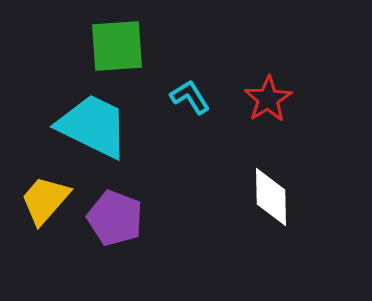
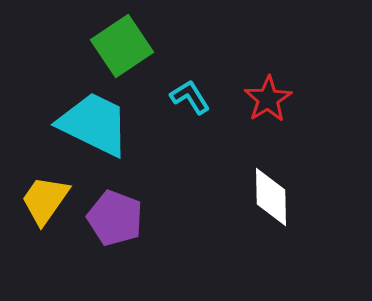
green square: moved 5 px right; rotated 30 degrees counterclockwise
cyan trapezoid: moved 1 px right, 2 px up
yellow trapezoid: rotated 6 degrees counterclockwise
